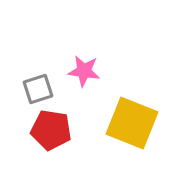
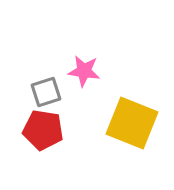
gray square: moved 8 px right, 3 px down
red pentagon: moved 8 px left
